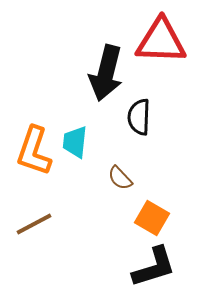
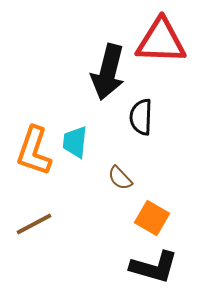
black arrow: moved 2 px right, 1 px up
black semicircle: moved 2 px right
black L-shape: rotated 33 degrees clockwise
